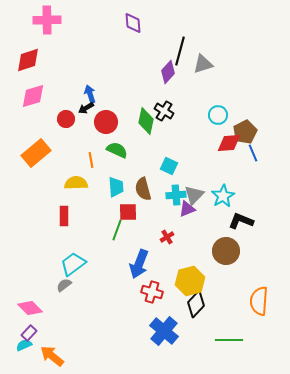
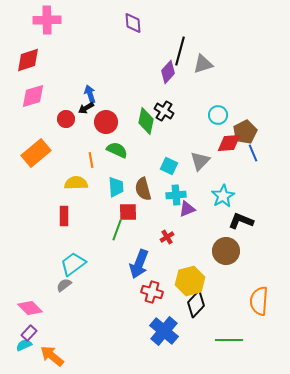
gray triangle at (194, 195): moved 6 px right, 34 px up
